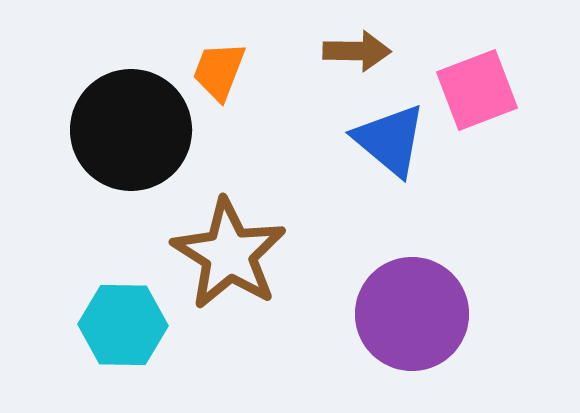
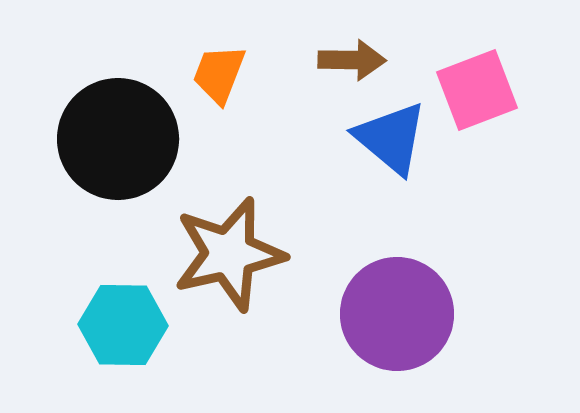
brown arrow: moved 5 px left, 9 px down
orange trapezoid: moved 3 px down
black circle: moved 13 px left, 9 px down
blue triangle: moved 1 px right, 2 px up
brown star: rotated 27 degrees clockwise
purple circle: moved 15 px left
